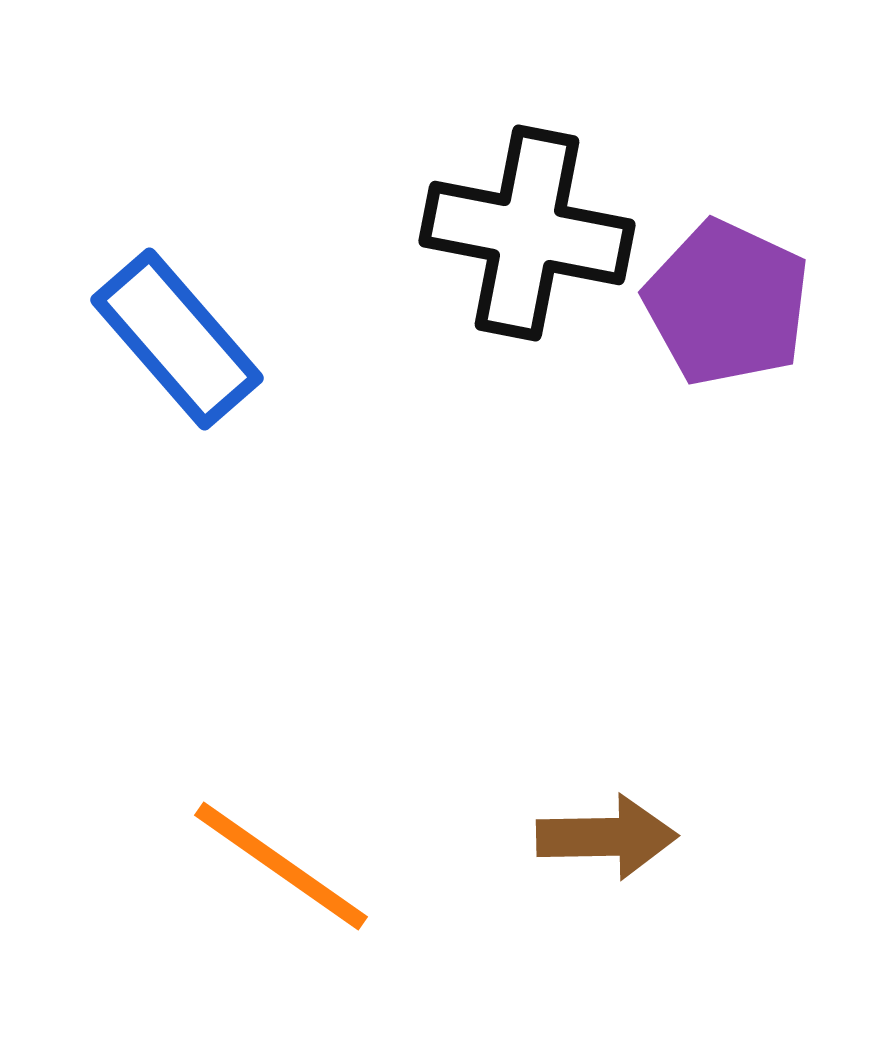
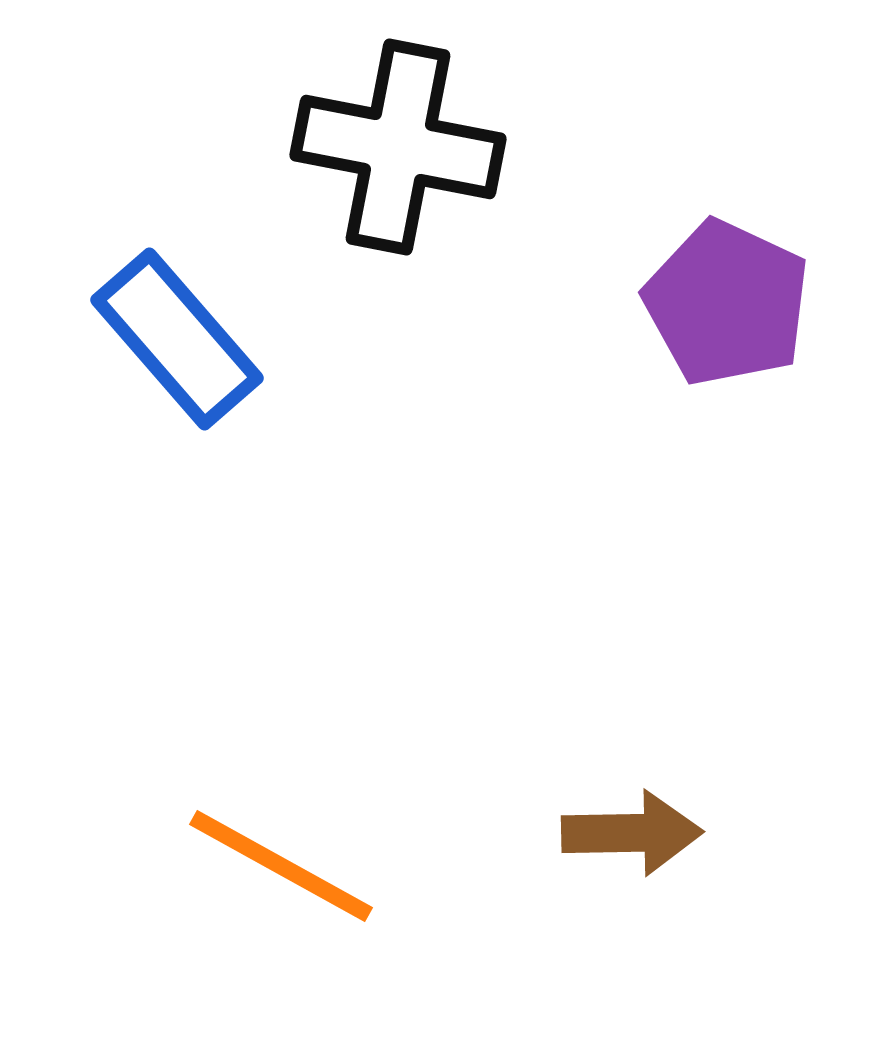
black cross: moved 129 px left, 86 px up
brown arrow: moved 25 px right, 4 px up
orange line: rotated 6 degrees counterclockwise
